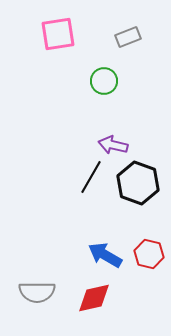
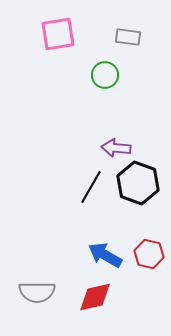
gray rectangle: rotated 30 degrees clockwise
green circle: moved 1 px right, 6 px up
purple arrow: moved 3 px right, 3 px down; rotated 8 degrees counterclockwise
black line: moved 10 px down
red diamond: moved 1 px right, 1 px up
